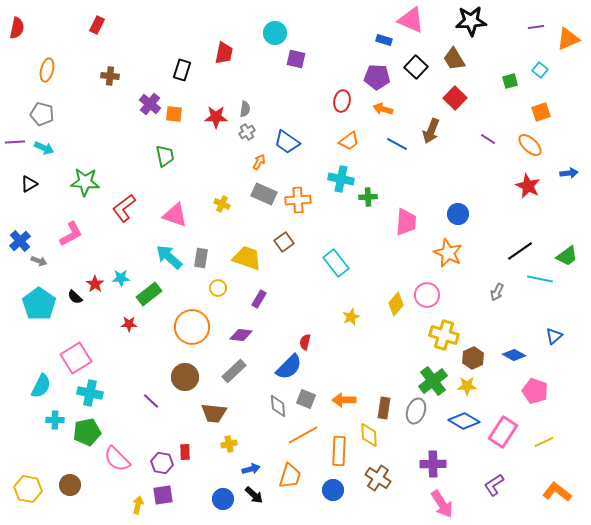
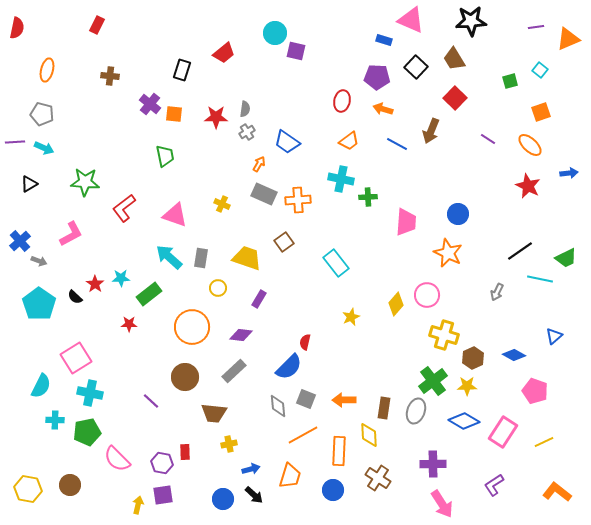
red trapezoid at (224, 53): rotated 40 degrees clockwise
purple square at (296, 59): moved 8 px up
orange arrow at (259, 162): moved 2 px down
green trapezoid at (567, 256): moved 1 px left, 2 px down; rotated 10 degrees clockwise
